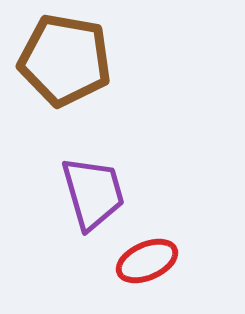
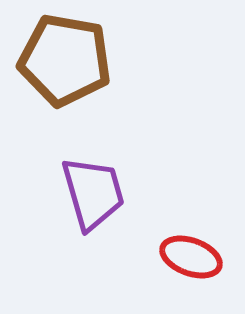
red ellipse: moved 44 px right, 4 px up; rotated 44 degrees clockwise
